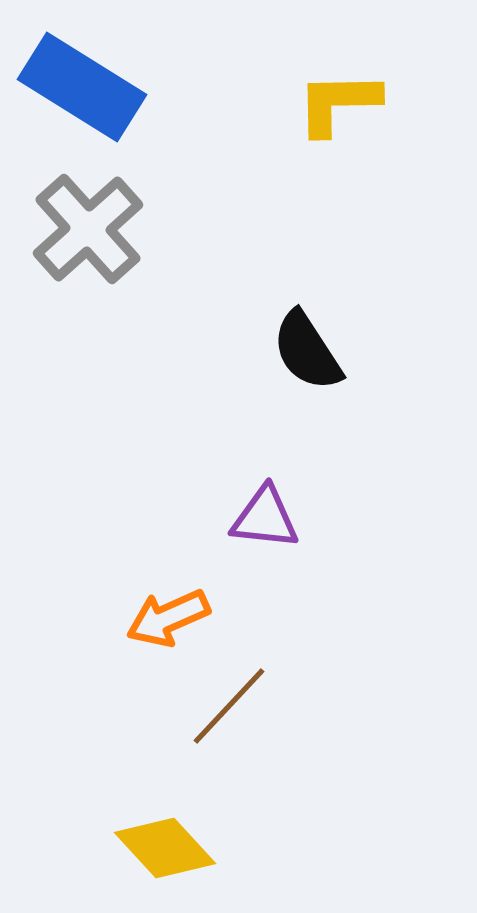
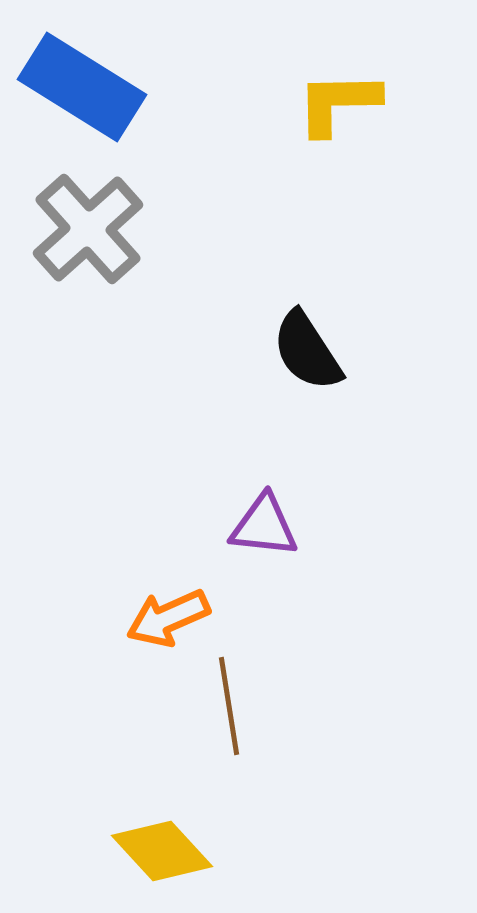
purple triangle: moved 1 px left, 8 px down
brown line: rotated 52 degrees counterclockwise
yellow diamond: moved 3 px left, 3 px down
